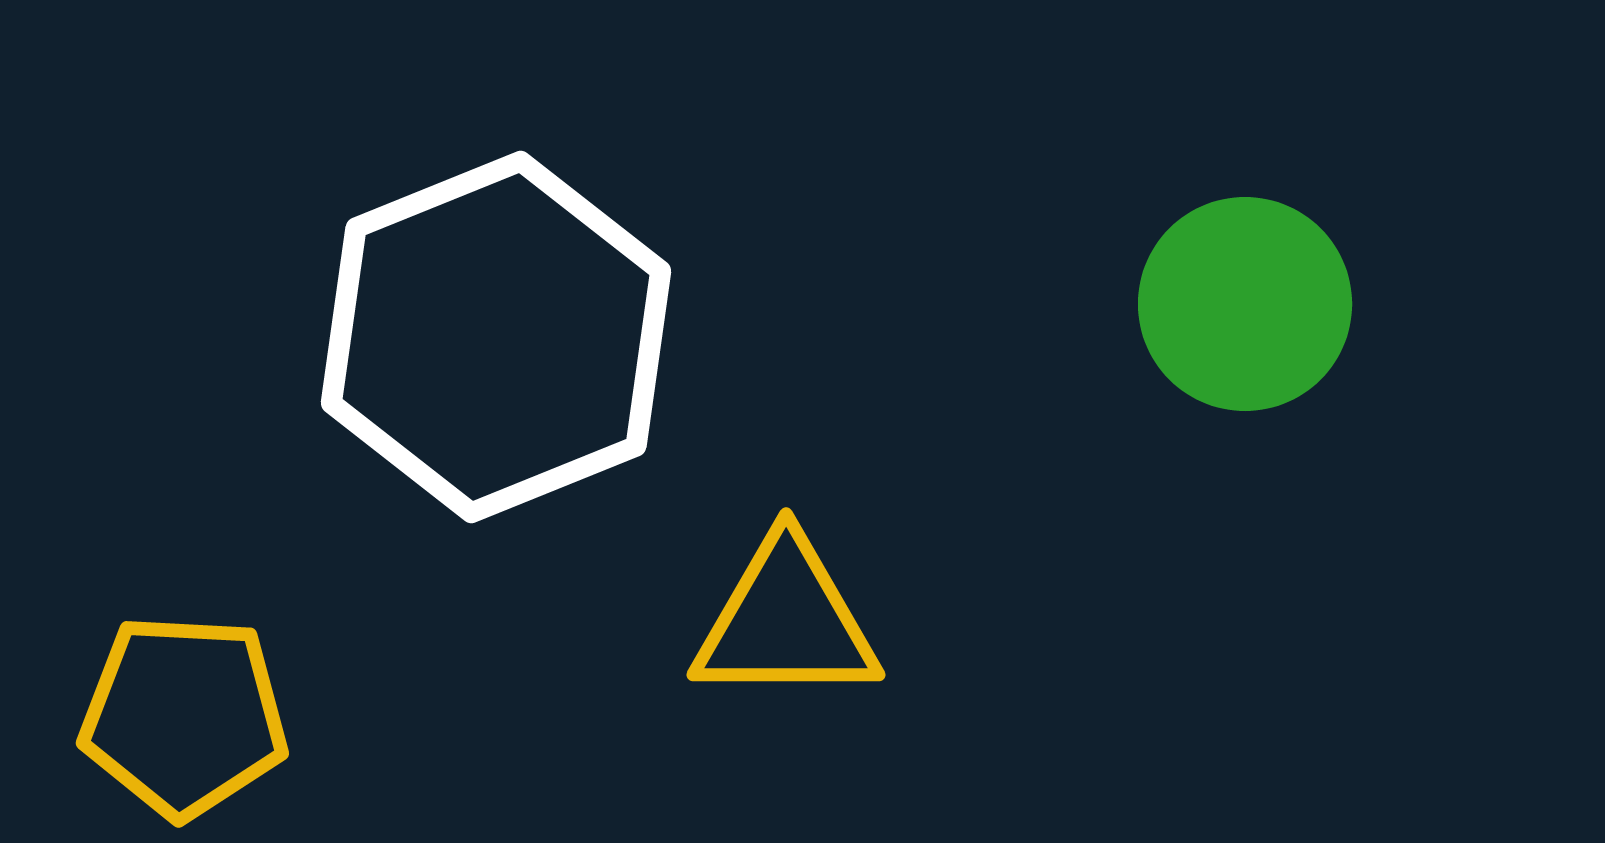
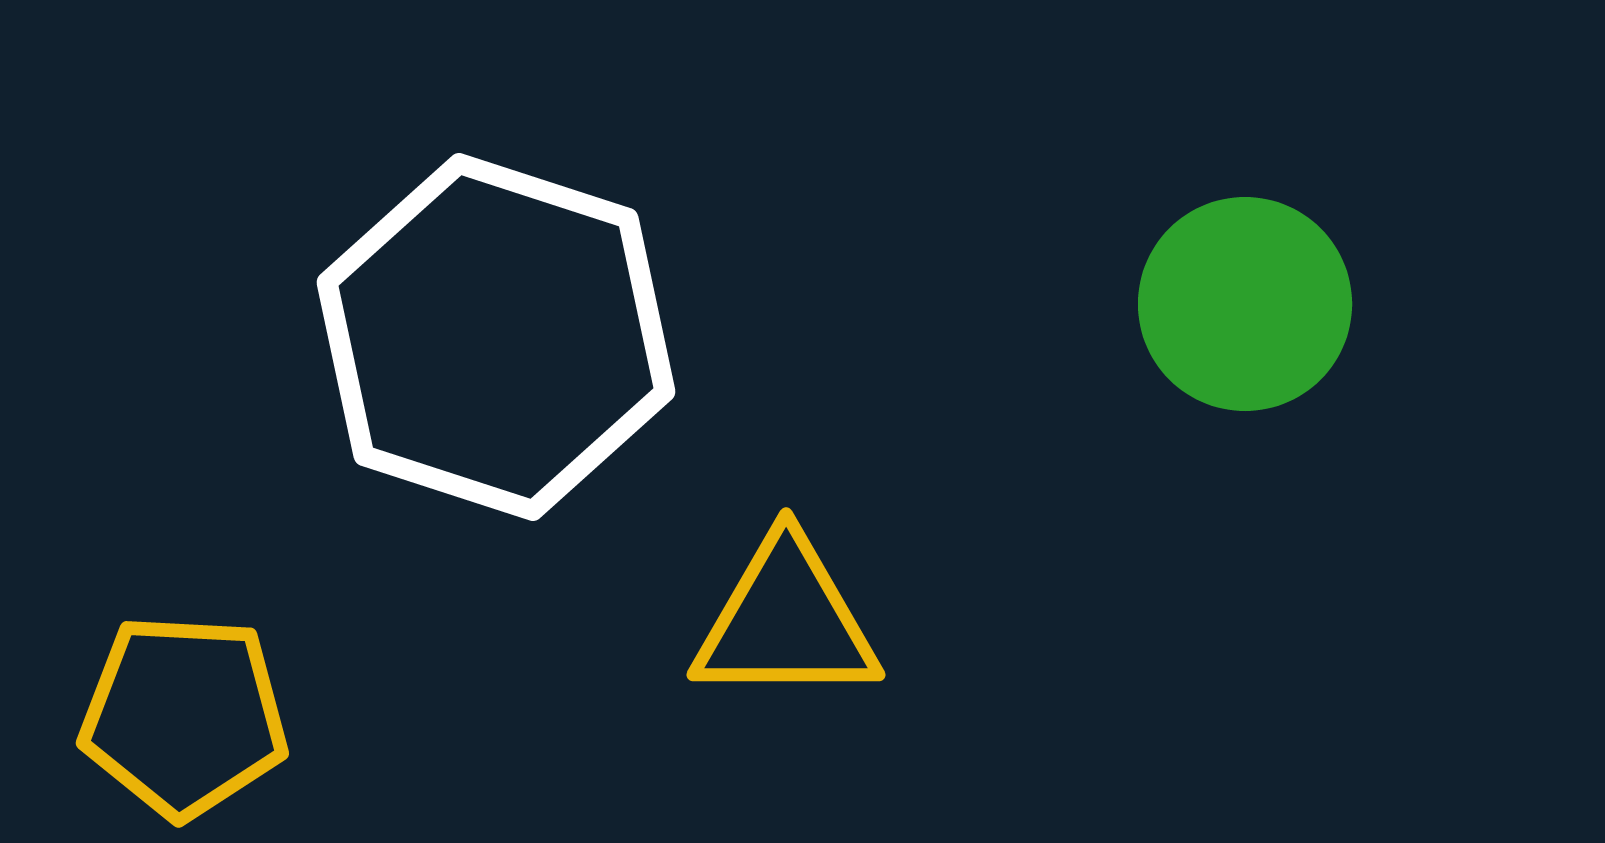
white hexagon: rotated 20 degrees counterclockwise
